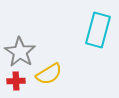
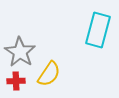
yellow semicircle: rotated 24 degrees counterclockwise
